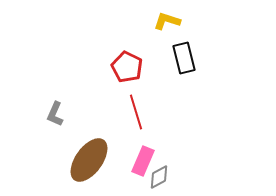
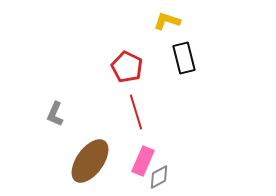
brown ellipse: moved 1 px right, 1 px down
